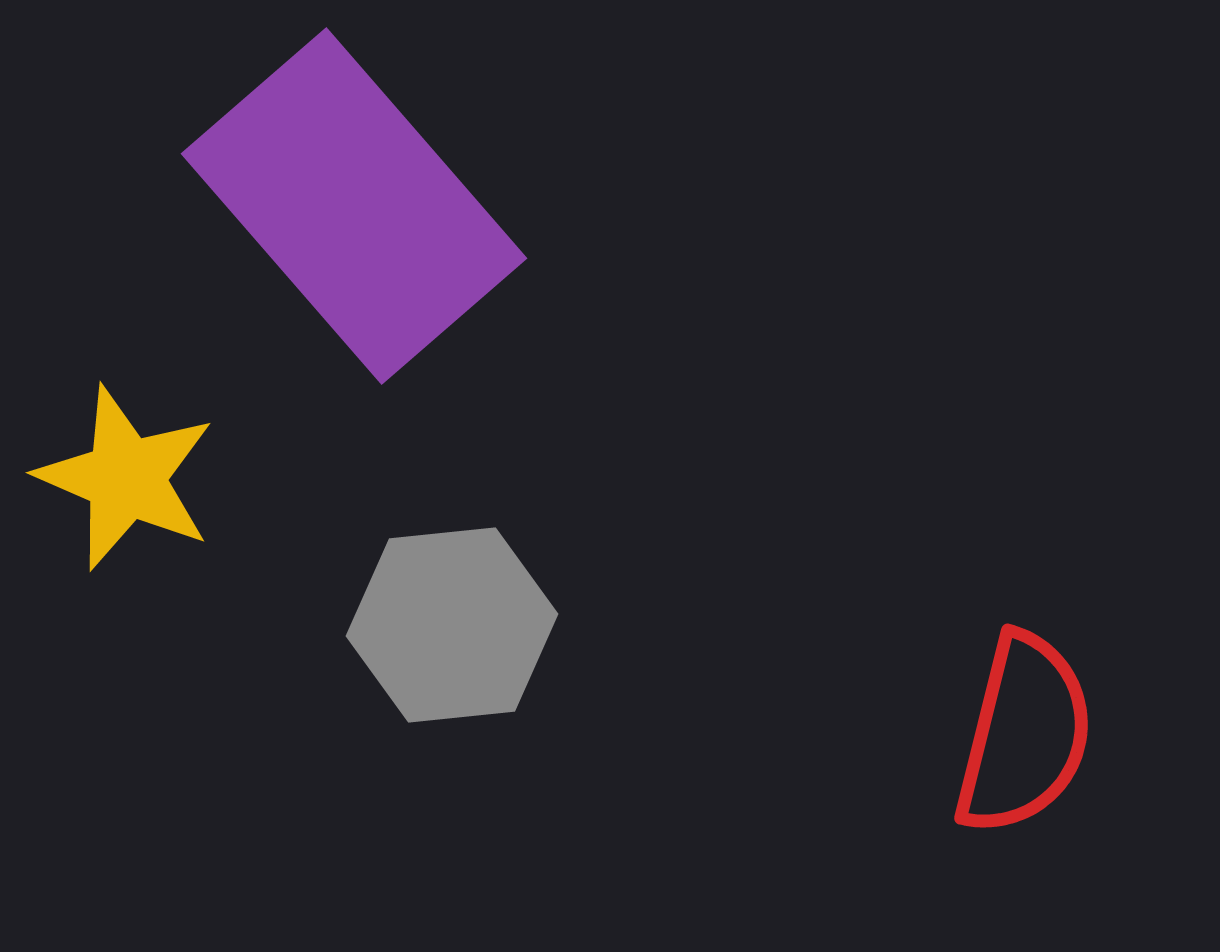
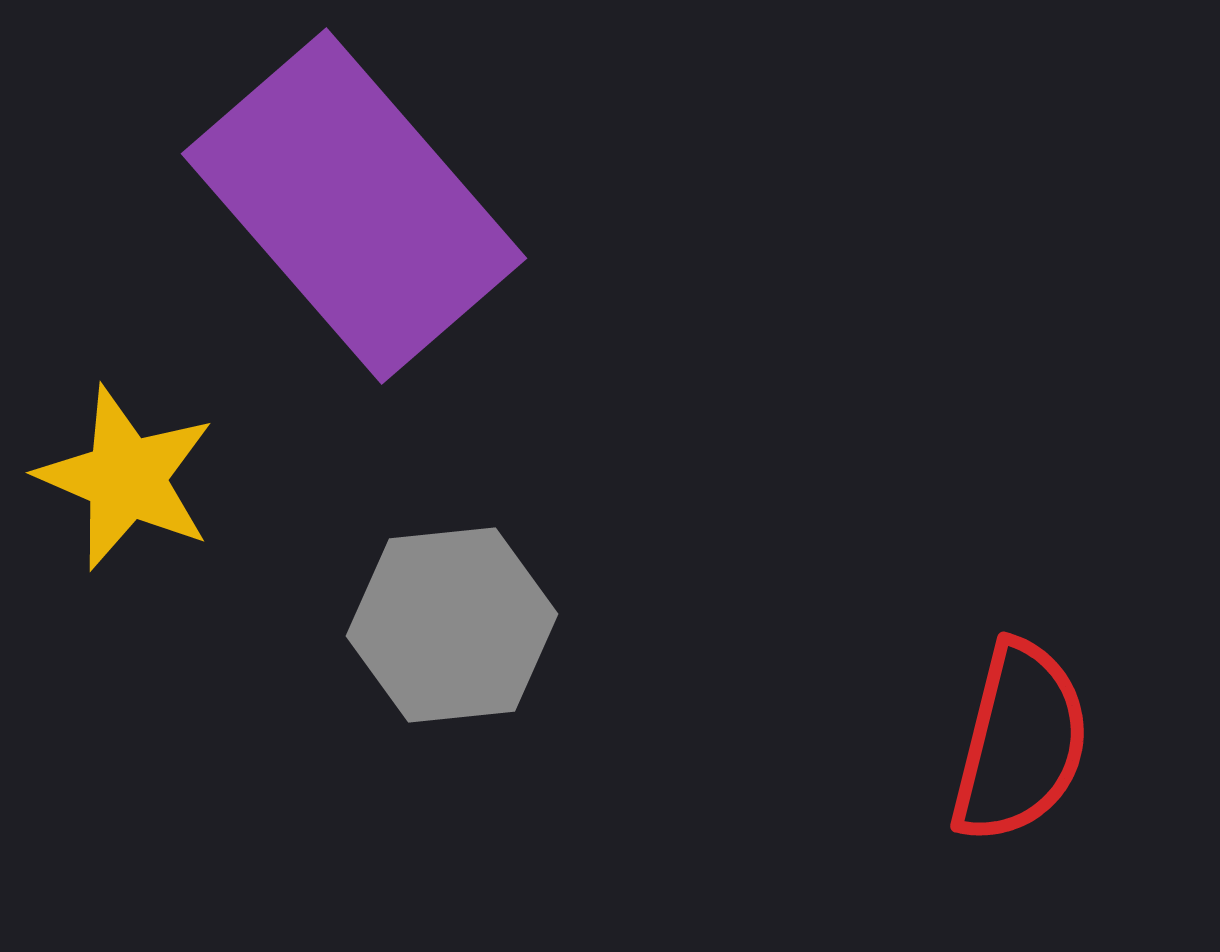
red semicircle: moved 4 px left, 8 px down
